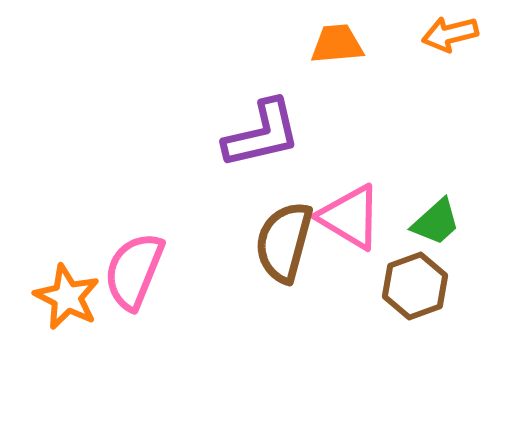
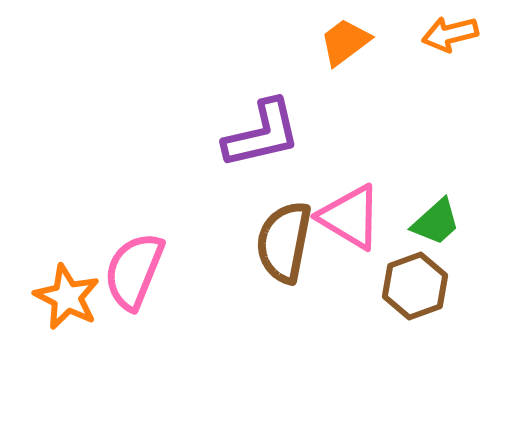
orange trapezoid: moved 8 px right, 2 px up; rotated 32 degrees counterclockwise
brown semicircle: rotated 4 degrees counterclockwise
